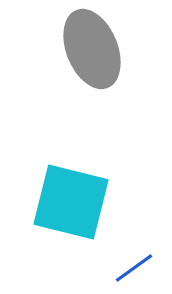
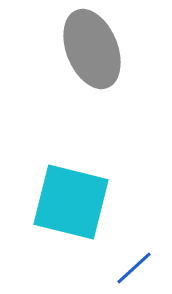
blue line: rotated 6 degrees counterclockwise
